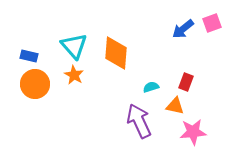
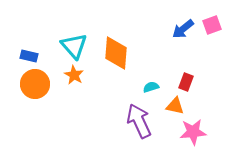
pink square: moved 2 px down
